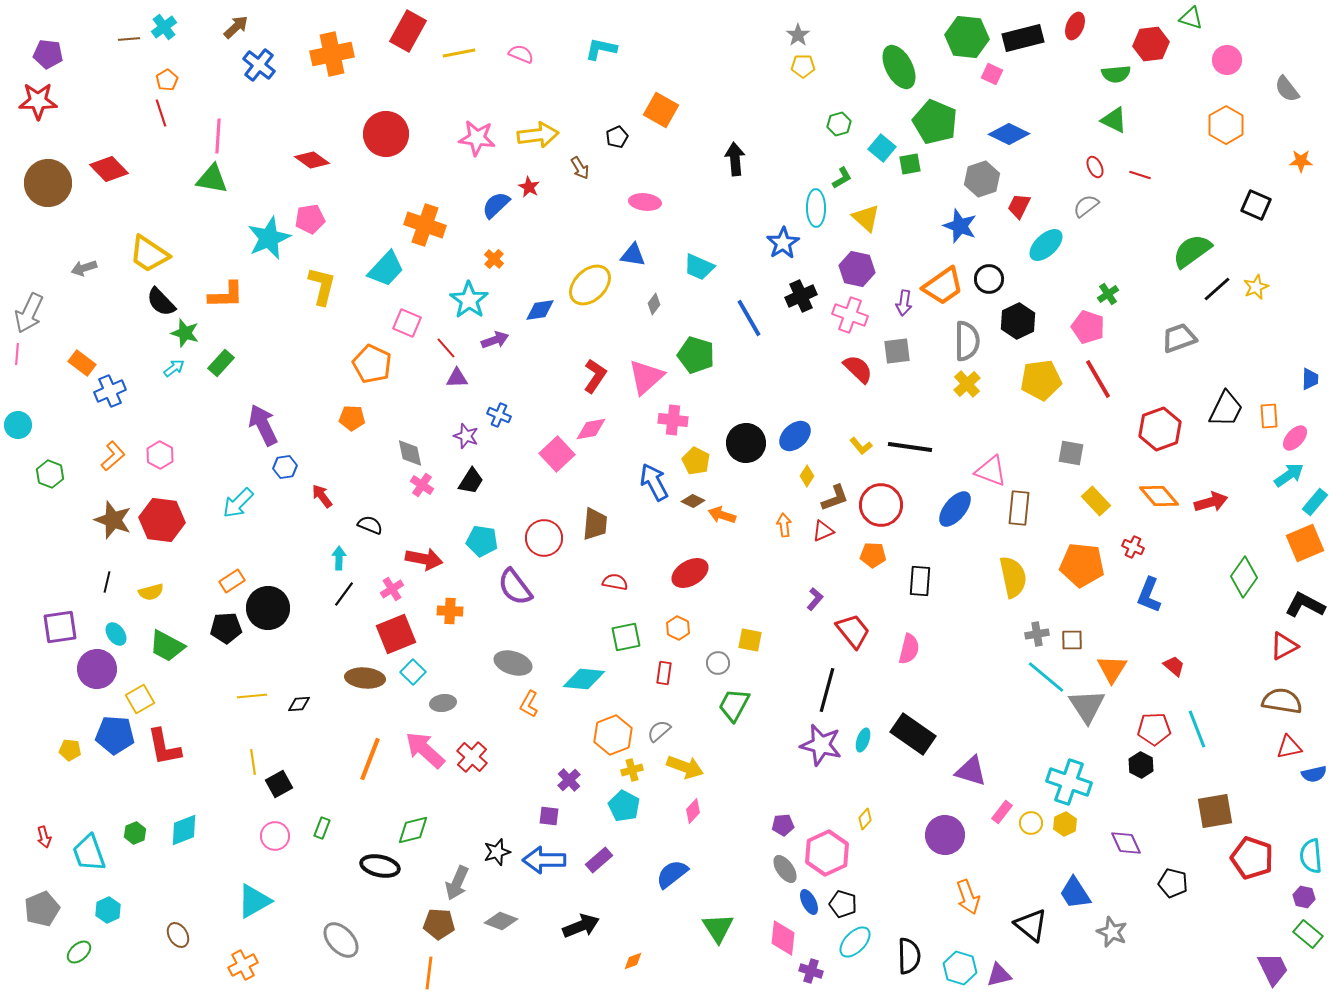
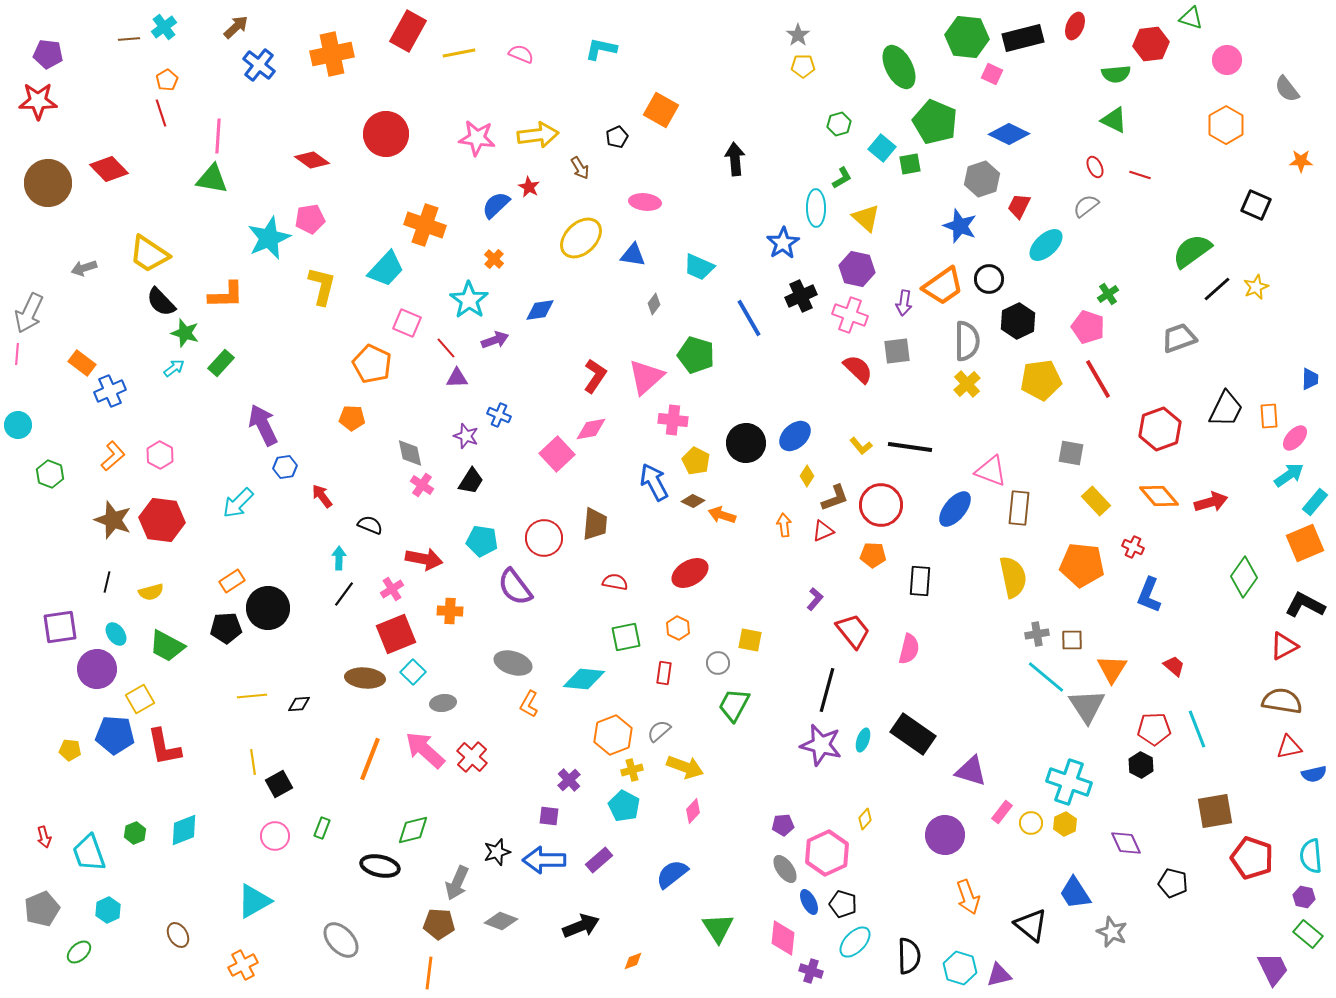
yellow ellipse at (590, 285): moved 9 px left, 47 px up
